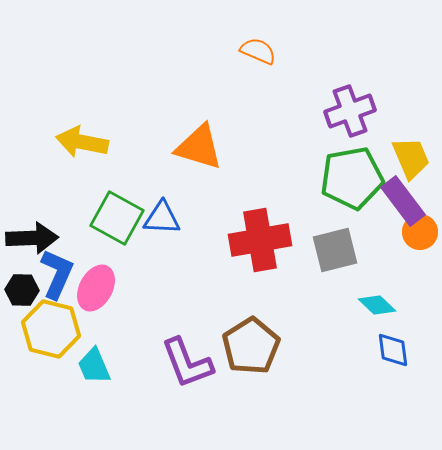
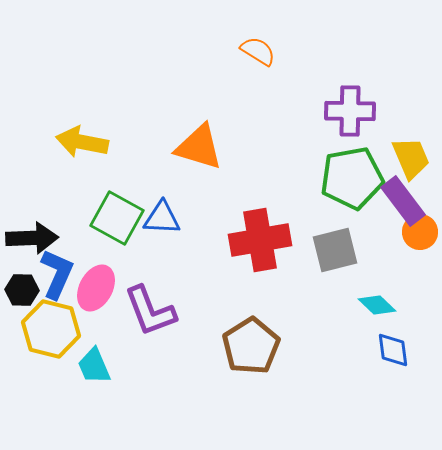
orange semicircle: rotated 9 degrees clockwise
purple cross: rotated 21 degrees clockwise
purple L-shape: moved 37 px left, 52 px up
